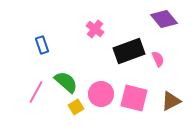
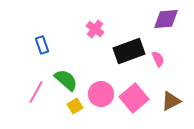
purple diamond: moved 2 px right; rotated 56 degrees counterclockwise
green semicircle: moved 2 px up
pink square: rotated 36 degrees clockwise
yellow square: moved 1 px left, 1 px up
